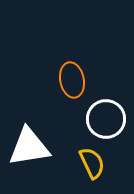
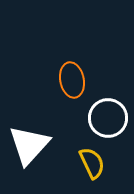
white circle: moved 2 px right, 1 px up
white triangle: moved 2 px up; rotated 39 degrees counterclockwise
